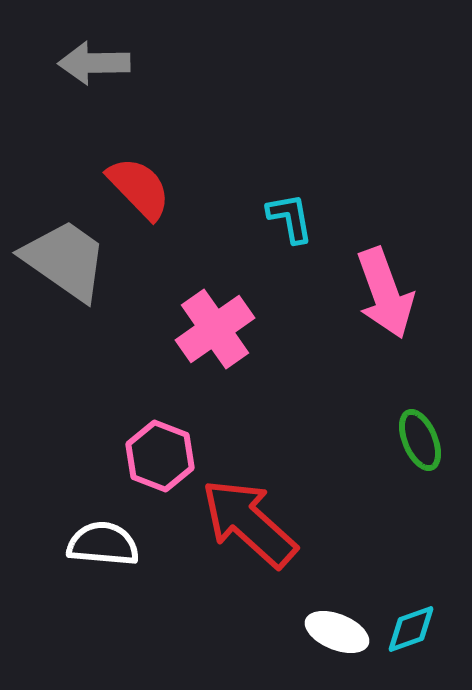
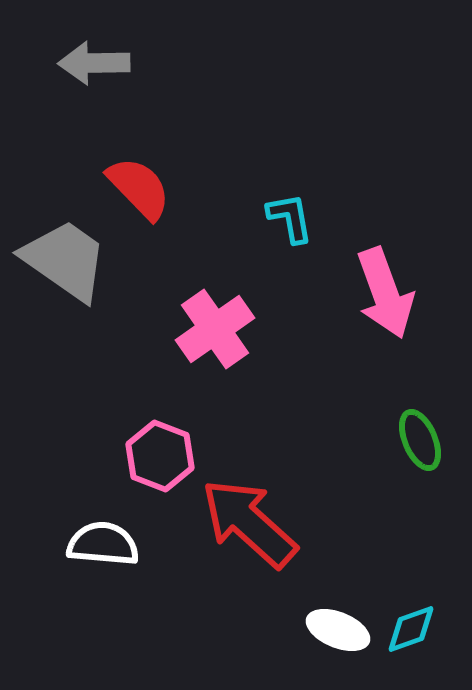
white ellipse: moved 1 px right, 2 px up
